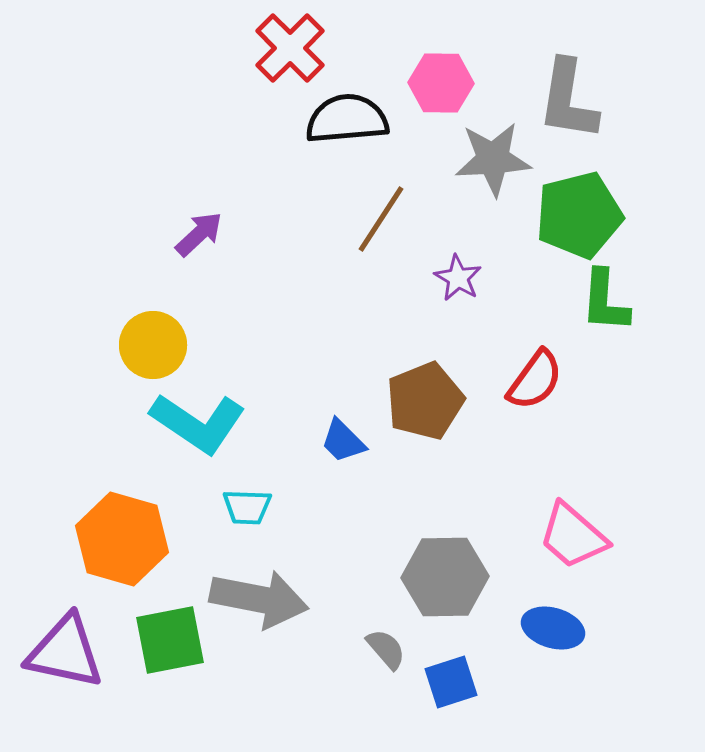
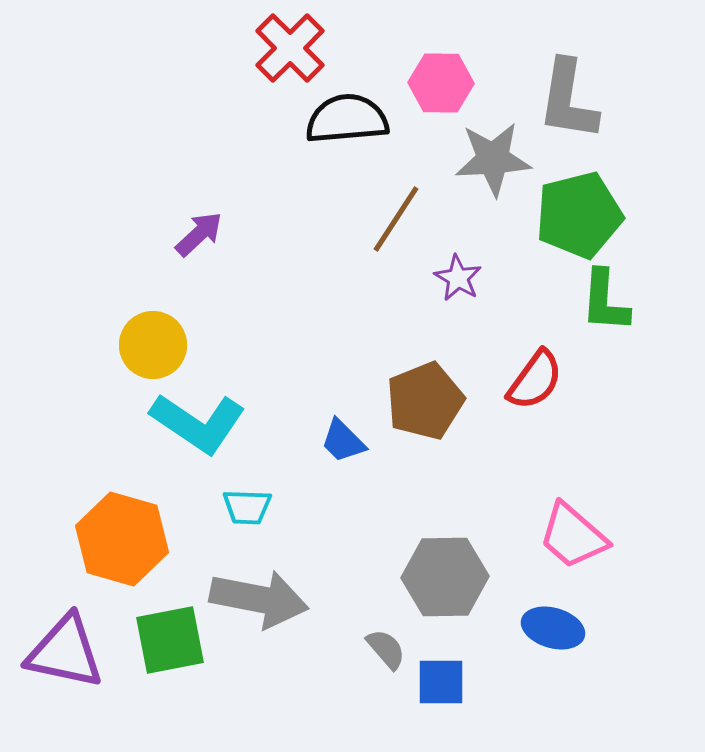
brown line: moved 15 px right
blue square: moved 10 px left; rotated 18 degrees clockwise
